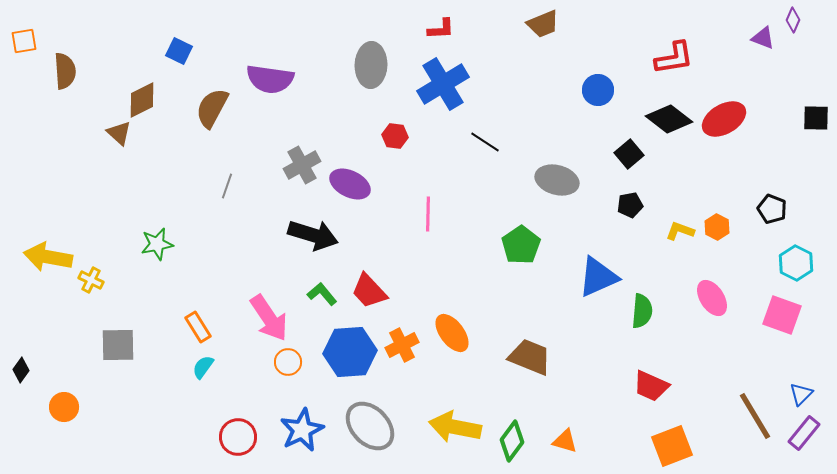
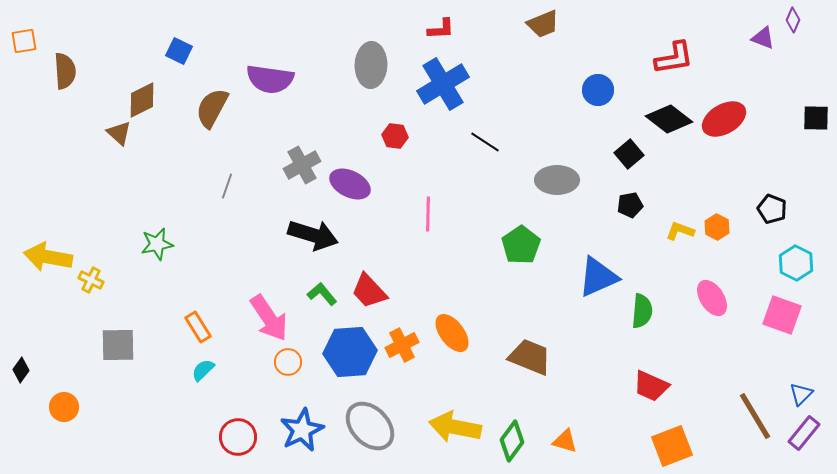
gray ellipse at (557, 180): rotated 15 degrees counterclockwise
cyan semicircle at (203, 367): moved 3 px down; rotated 10 degrees clockwise
